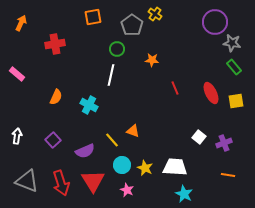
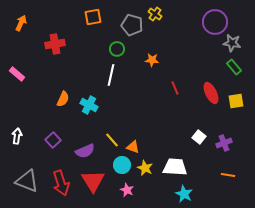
gray pentagon: rotated 20 degrees counterclockwise
orange semicircle: moved 7 px right, 2 px down
orange triangle: moved 16 px down
